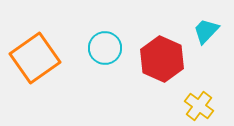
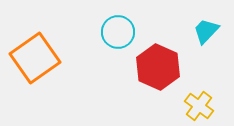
cyan circle: moved 13 px right, 16 px up
red hexagon: moved 4 px left, 8 px down
